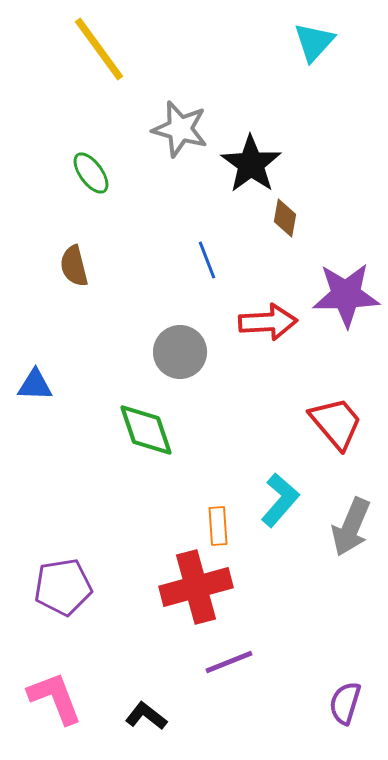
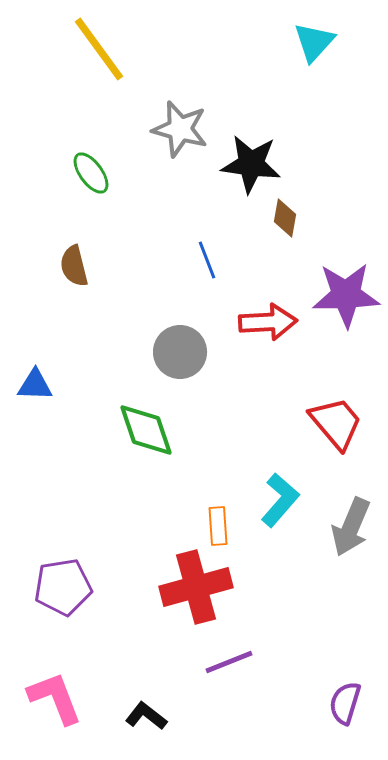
black star: rotated 28 degrees counterclockwise
